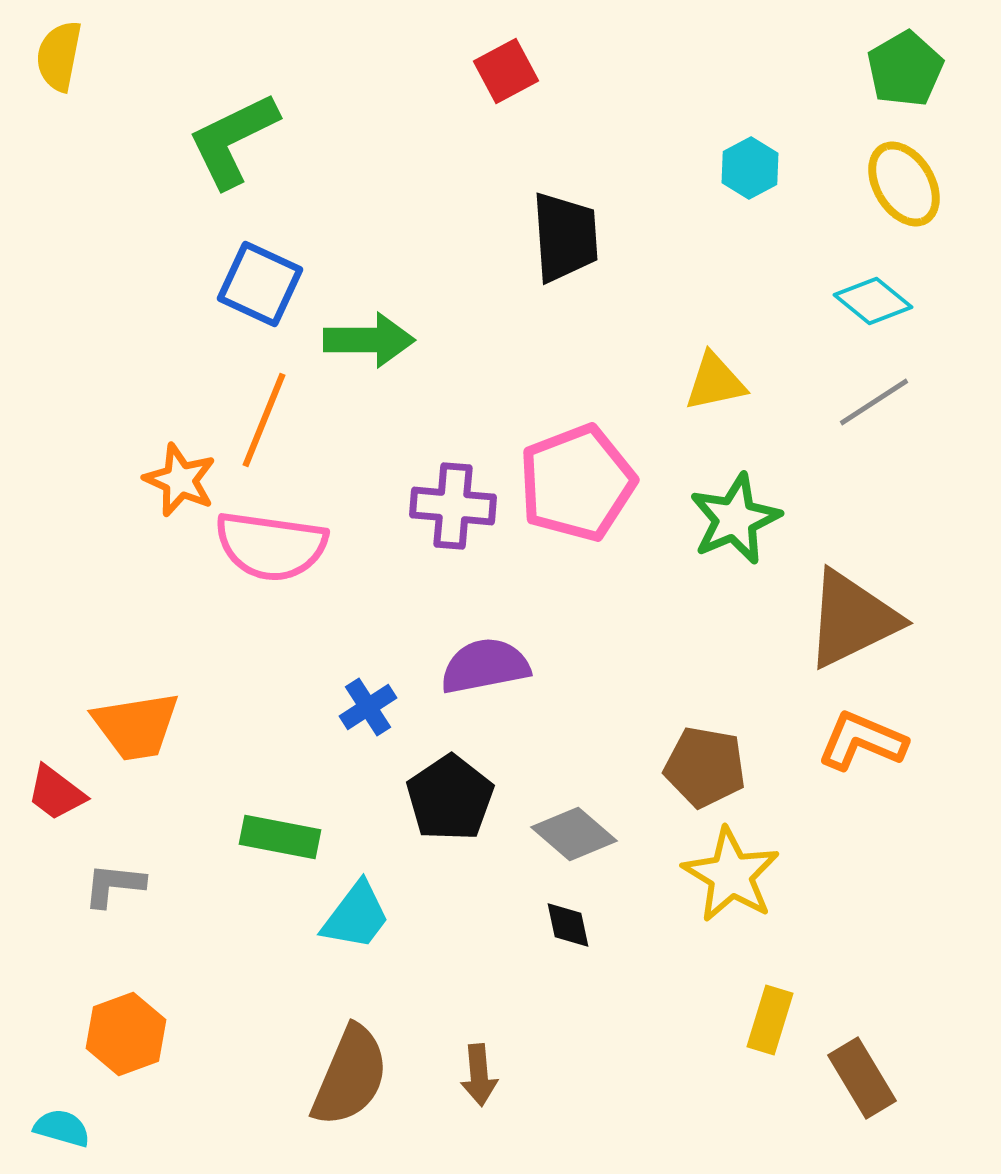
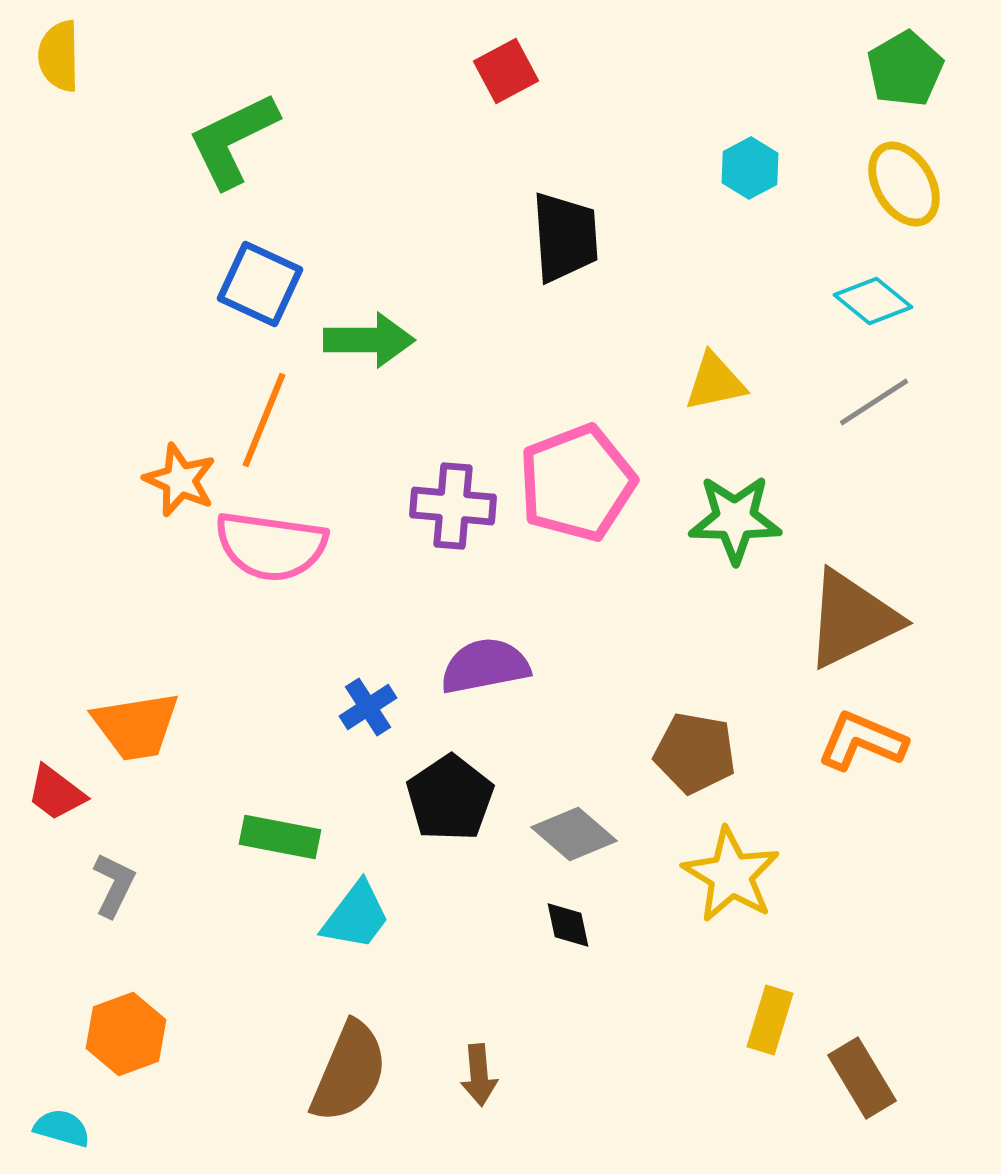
yellow semicircle: rotated 12 degrees counterclockwise
green star: rotated 24 degrees clockwise
brown pentagon: moved 10 px left, 14 px up
gray L-shape: rotated 110 degrees clockwise
brown semicircle: moved 1 px left, 4 px up
